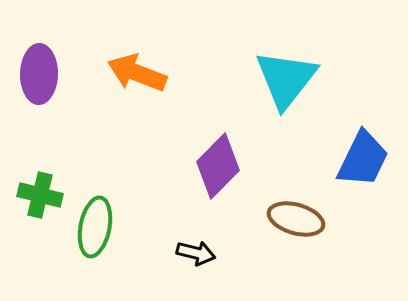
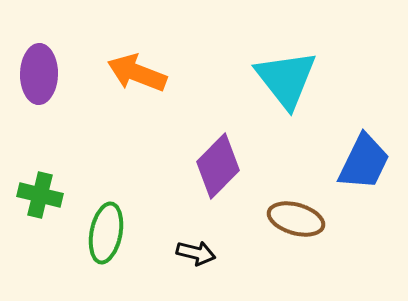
cyan triangle: rotated 16 degrees counterclockwise
blue trapezoid: moved 1 px right, 3 px down
green ellipse: moved 11 px right, 6 px down
